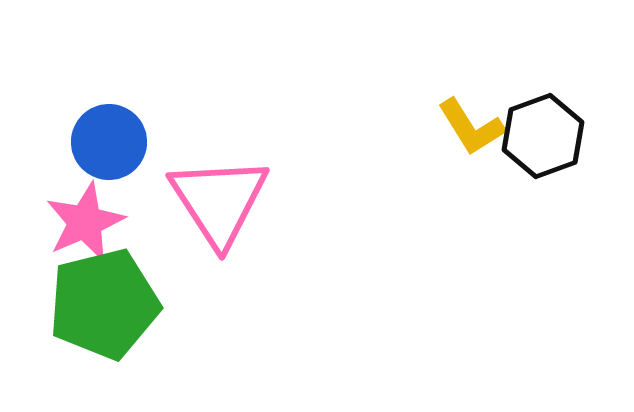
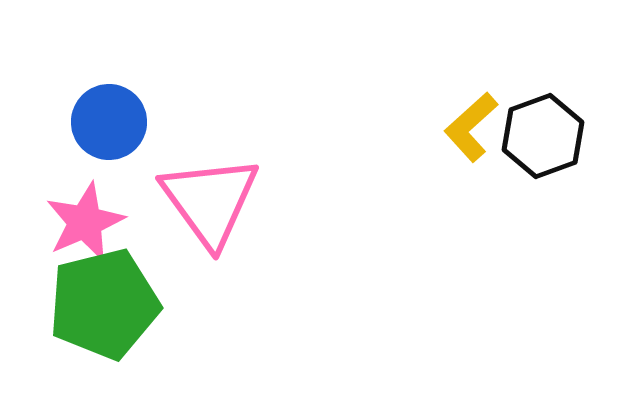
yellow L-shape: rotated 80 degrees clockwise
blue circle: moved 20 px up
pink triangle: moved 9 px left; rotated 3 degrees counterclockwise
